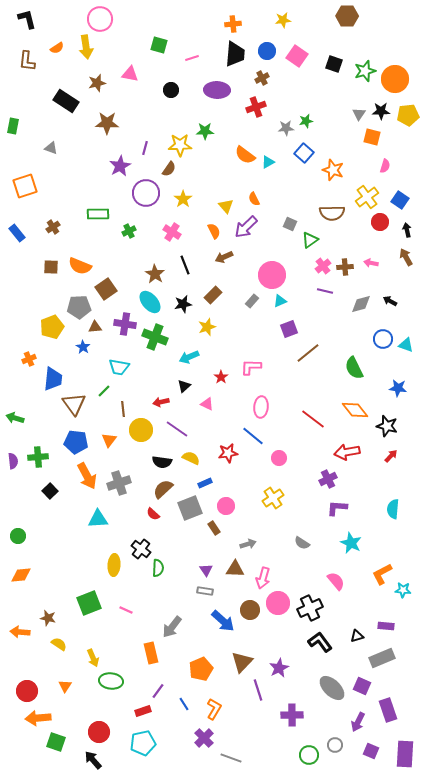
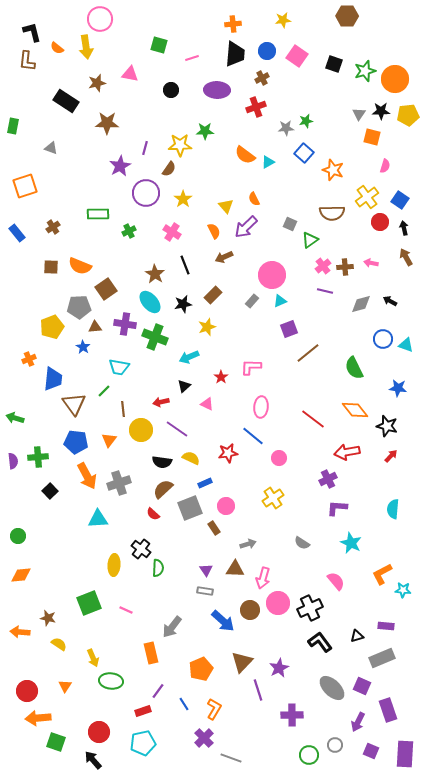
black L-shape at (27, 19): moved 5 px right, 13 px down
orange semicircle at (57, 48): rotated 72 degrees clockwise
black arrow at (407, 230): moved 3 px left, 2 px up
